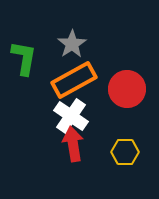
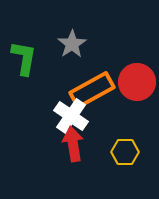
orange rectangle: moved 18 px right, 10 px down
red circle: moved 10 px right, 7 px up
